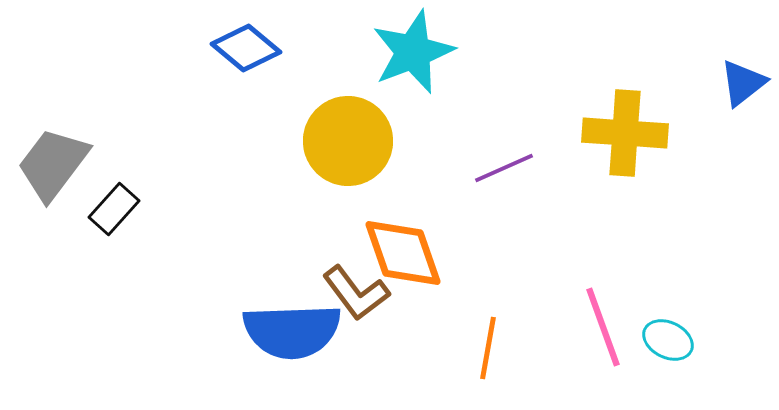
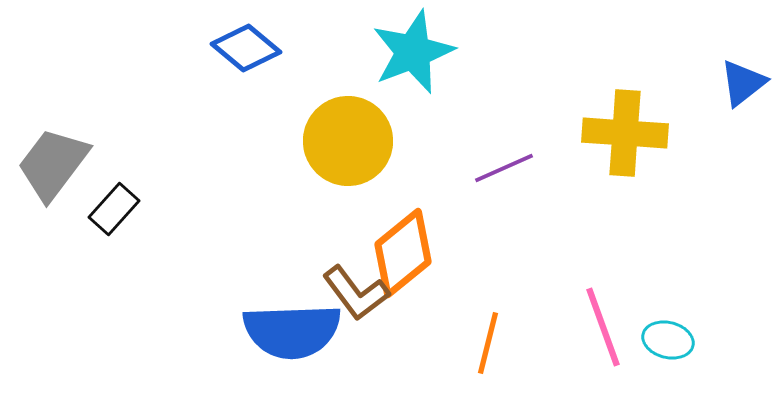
orange diamond: rotated 70 degrees clockwise
cyan ellipse: rotated 12 degrees counterclockwise
orange line: moved 5 px up; rotated 4 degrees clockwise
